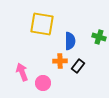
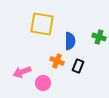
orange cross: moved 3 px left; rotated 24 degrees clockwise
black rectangle: rotated 16 degrees counterclockwise
pink arrow: rotated 90 degrees counterclockwise
